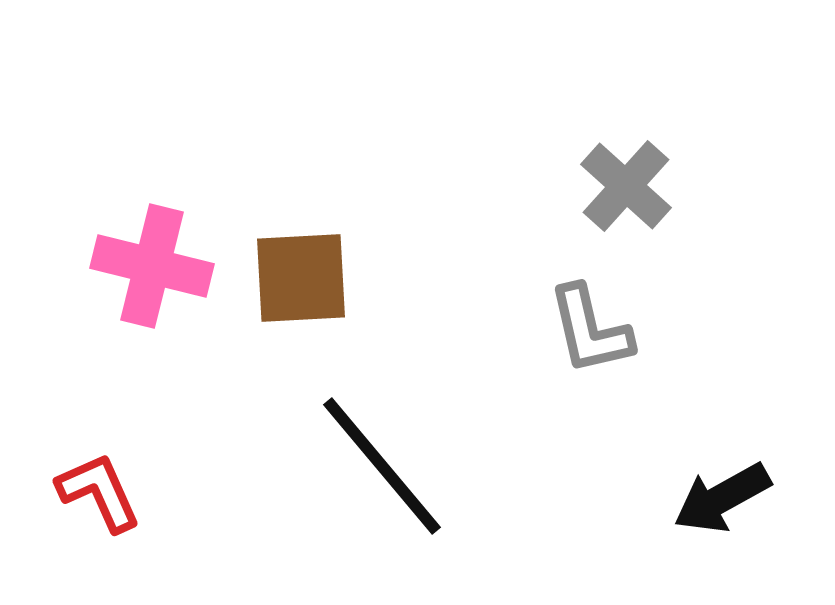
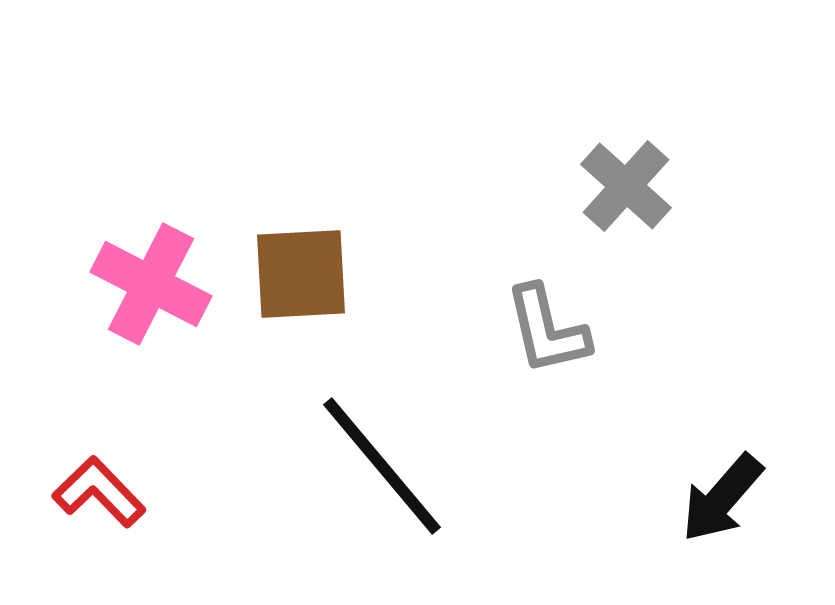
pink cross: moved 1 px left, 18 px down; rotated 13 degrees clockwise
brown square: moved 4 px up
gray L-shape: moved 43 px left
red L-shape: rotated 20 degrees counterclockwise
black arrow: rotated 20 degrees counterclockwise
